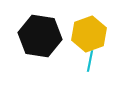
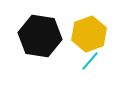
cyan line: rotated 30 degrees clockwise
